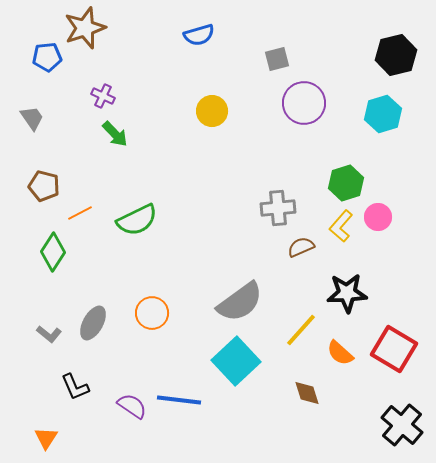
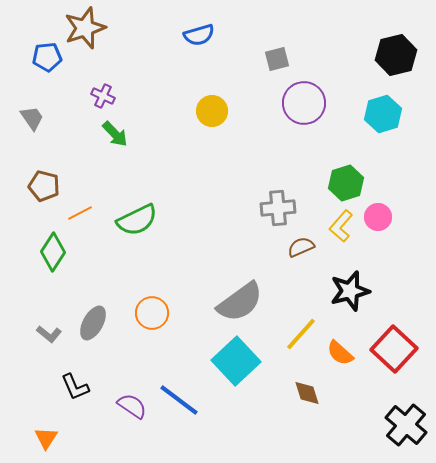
black star: moved 3 px right, 2 px up; rotated 12 degrees counterclockwise
yellow line: moved 4 px down
red square: rotated 12 degrees clockwise
blue line: rotated 30 degrees clockwise
black cross: moved 4 px right
